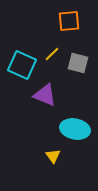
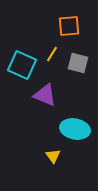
orange square: moved 5 px down
yellow line: rotated 14 degrees counterclockwise
